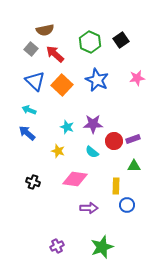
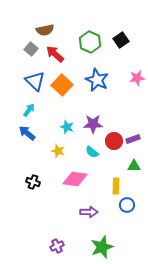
cyan arrow: rotated 104 degrees clockwise
purple arrow: moved 4 px down
